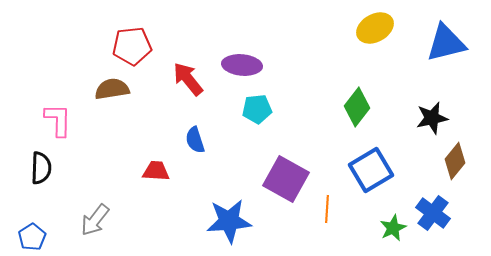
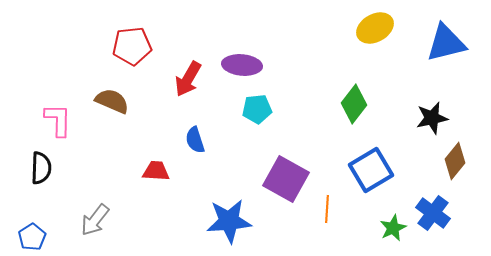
red arrow: rotated 111 degrees counterclockwise
brown semicircle: moved 12 px down; rotated 32 degrees clockwise
green diamond: moved 3 px left, 3 px up
